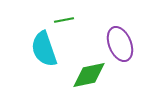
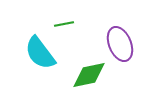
green line: moved 4 px down
cyan semicircle: moved 4 px left, 4 px down; rotated 18 degrees counterclockwise
